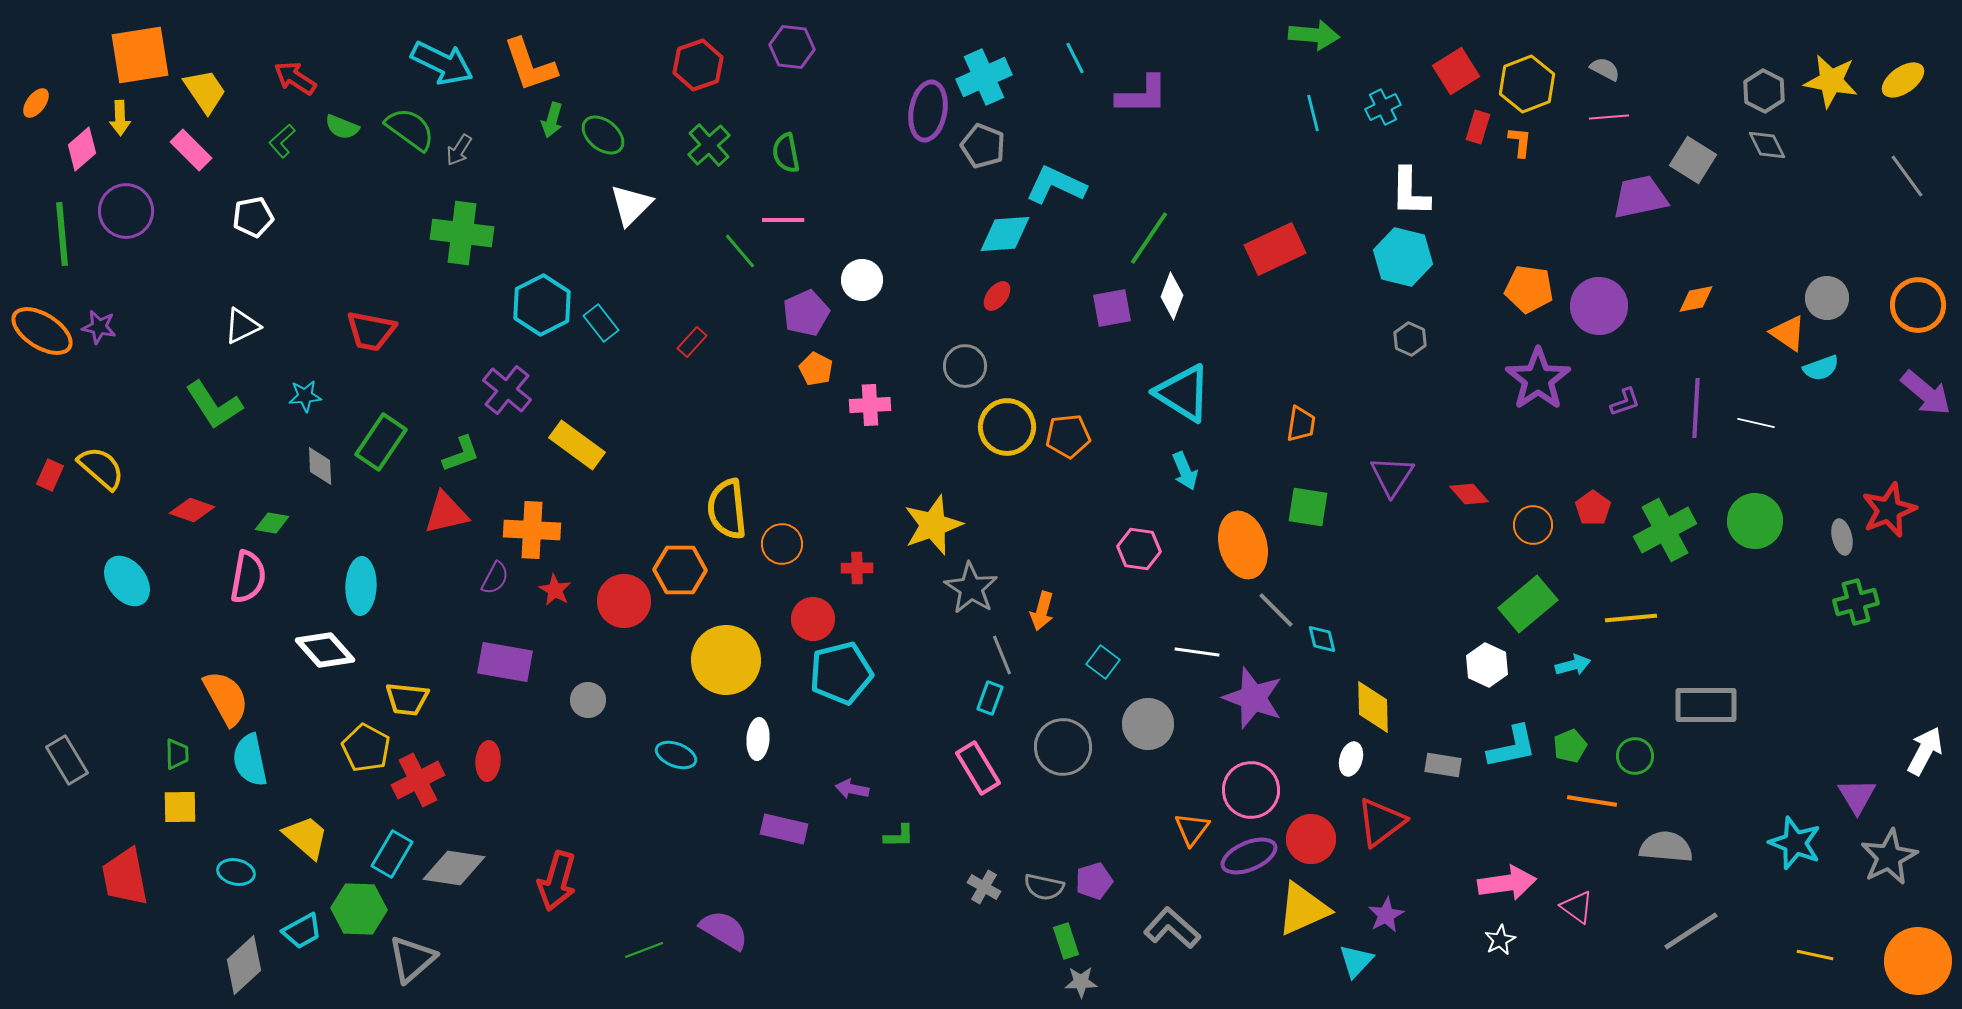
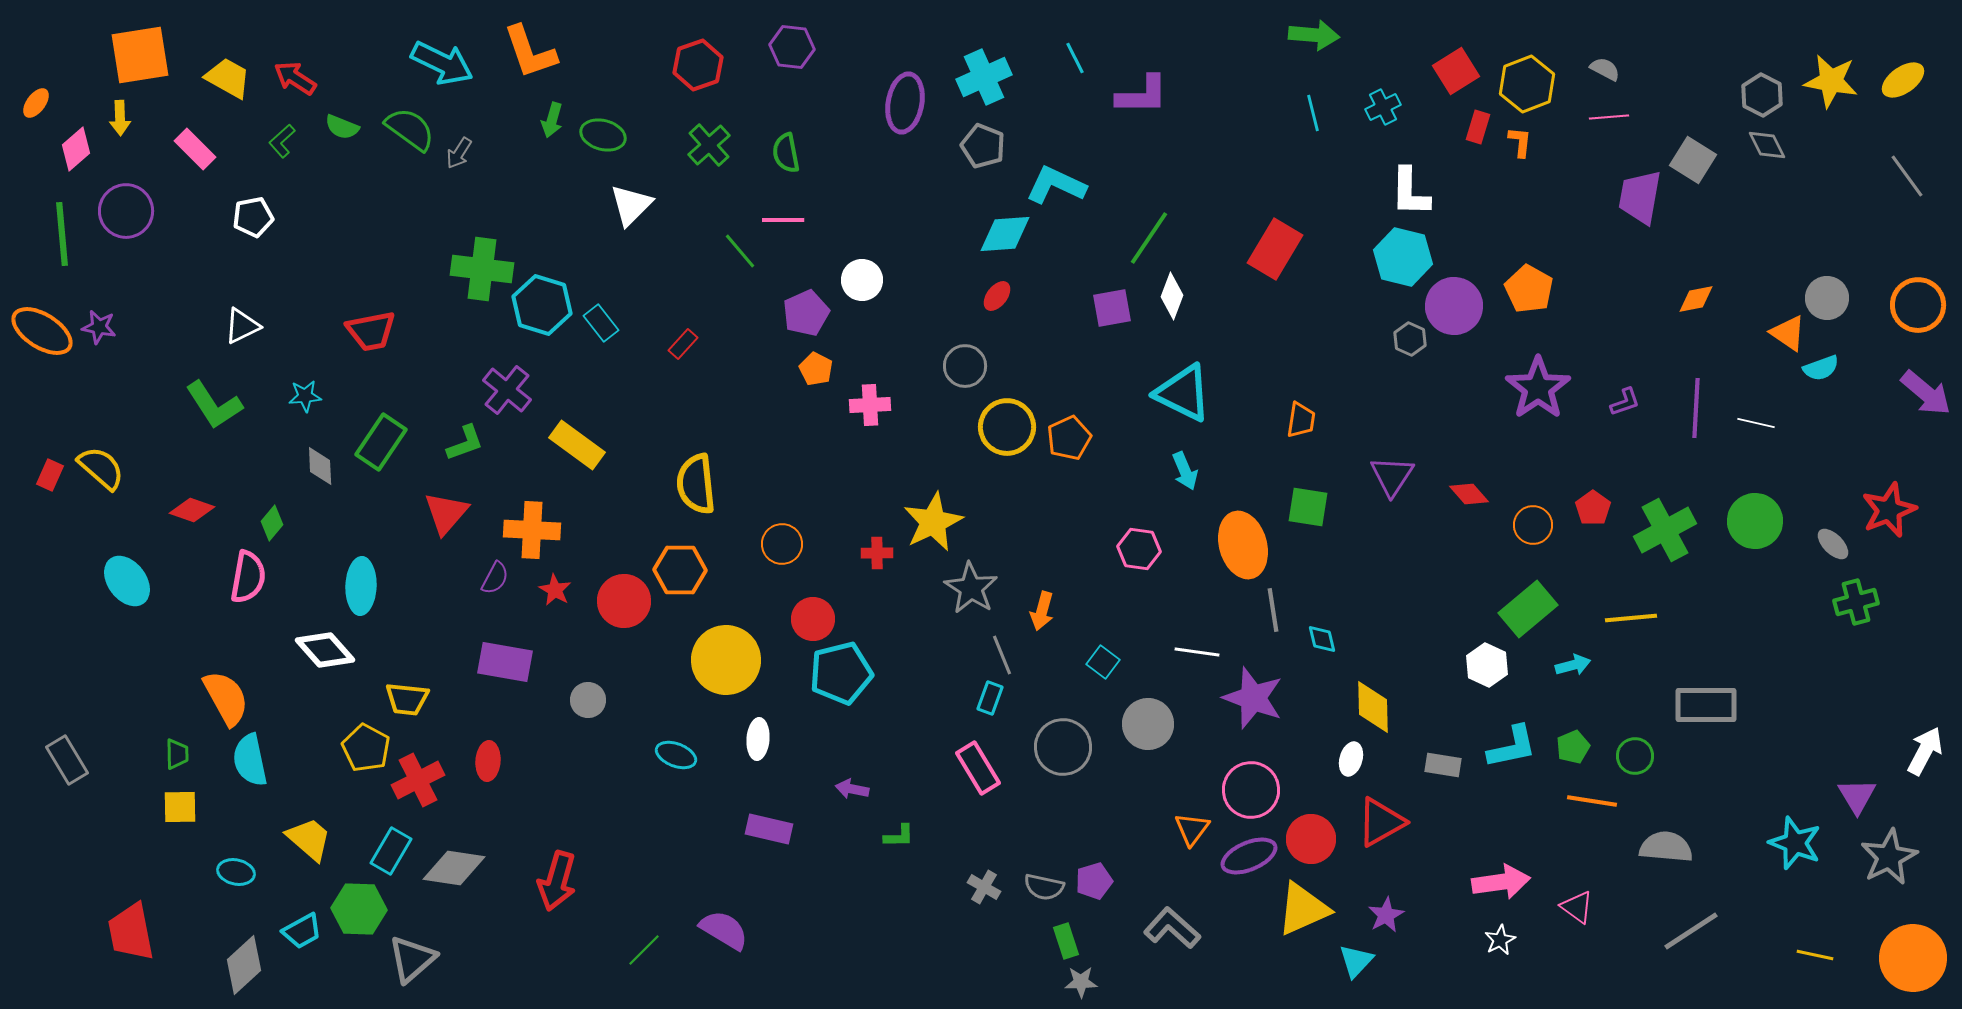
orange L-shape at (530, 65): moved 13 px up
yellow trapezoid at (205, 91): moved 23 px right, 13 px up; rotated 27 degrees counterclockwise
gray hexagon at (1764, 91): moved 2 px left, 4 px down
purple ellipse at (928, 111): moved 23 px left, 8 px up
green ellipse at (603, 135): rotated 24 degrees counterclockwise
pink diamond at (82, 149): moved 6 px left
pink rectangle at (191, 150): moved 4 px right, 1 px up
gray arrow at (459, 150): moved 3 px down
purple trapezoid at (1640, 197): rotated 68 degrees counterclockwise
green cross at (462, 233): moved 20 px right, 36 px down
red rectangle at (1275, 249): rotated 34 degrees counterclockwise
orange pentagon at (1529, 289): rotated 21 degrees clockwise
cyan hexagon at (542, 305): rotated 16 degrees counterclockwise
purple circle at (1599, 306): moved 145 px left
red trapezoid at (371, 331): rotated 22 degrees counterclockwise
red rectangle at (692, 342): moved 9 px left, 2 px down
purple star at (1538, 379): moved 9 px down
cyan triangle at (1183, 393): rotated 6 degrees counterclockwise
orange trapezoid at (1301, 424): moved 4 px up
orange pentagon at (1068, 436): moved 1 px right, 2 px down; rotated 18 degrees counterclockwise
green L-shape at (461, 454): moved 4 px right, 11 px up
yellow semicircle at (727, 509): moved 31 px left, 25 px up
red triangle at (446, 513): rotated 36 degrees counterclockwise
green diamond at (272, 523): rotated 60 degrees counterclockwise
yellow star at (933, 525): moved 3 px up; rotated 6 degrees counterclockwise
gray ellipse at (1842, 537): moved 9 px left, 7 px down; rotated 32 degrees counterclockwise
red cross at (857, 568): moved 20 px right, 15 px up
green rectangle at (1528, 604): moved 5 px down
gray line at (1276, 610): moved 3 px left; rotated 36 degrees clockwise
green pentagon at (1570, 746): moved 3 px right, 1 px down
red triangle at (1381, 822): rotated 8 degrees clockwise
purple rectangle at (784, 829): moved 15 px left
yellow trapezoid at (306, 837): moved 3 px right, 2 px down
cyan rectangle at (392, 854): moved 1 px left, 3 px up
red trapezoid at (125, 877): moved 6 px right, 55 px down
pink arrow at (1507, 883): moved 6 px left, 1 px up
green line at (644, 950): rotated 24 degrees counterclockwise
orange circle at (1918, 961): moved 5 px left, 3 px up
